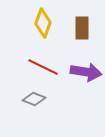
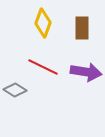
gray diamond: moved 19 px left, 9 px up; rotated 10 degrees clockwise
